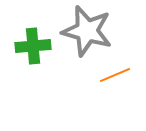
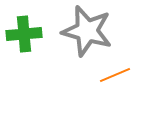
green cross: moved 9 px left, 12 px up
